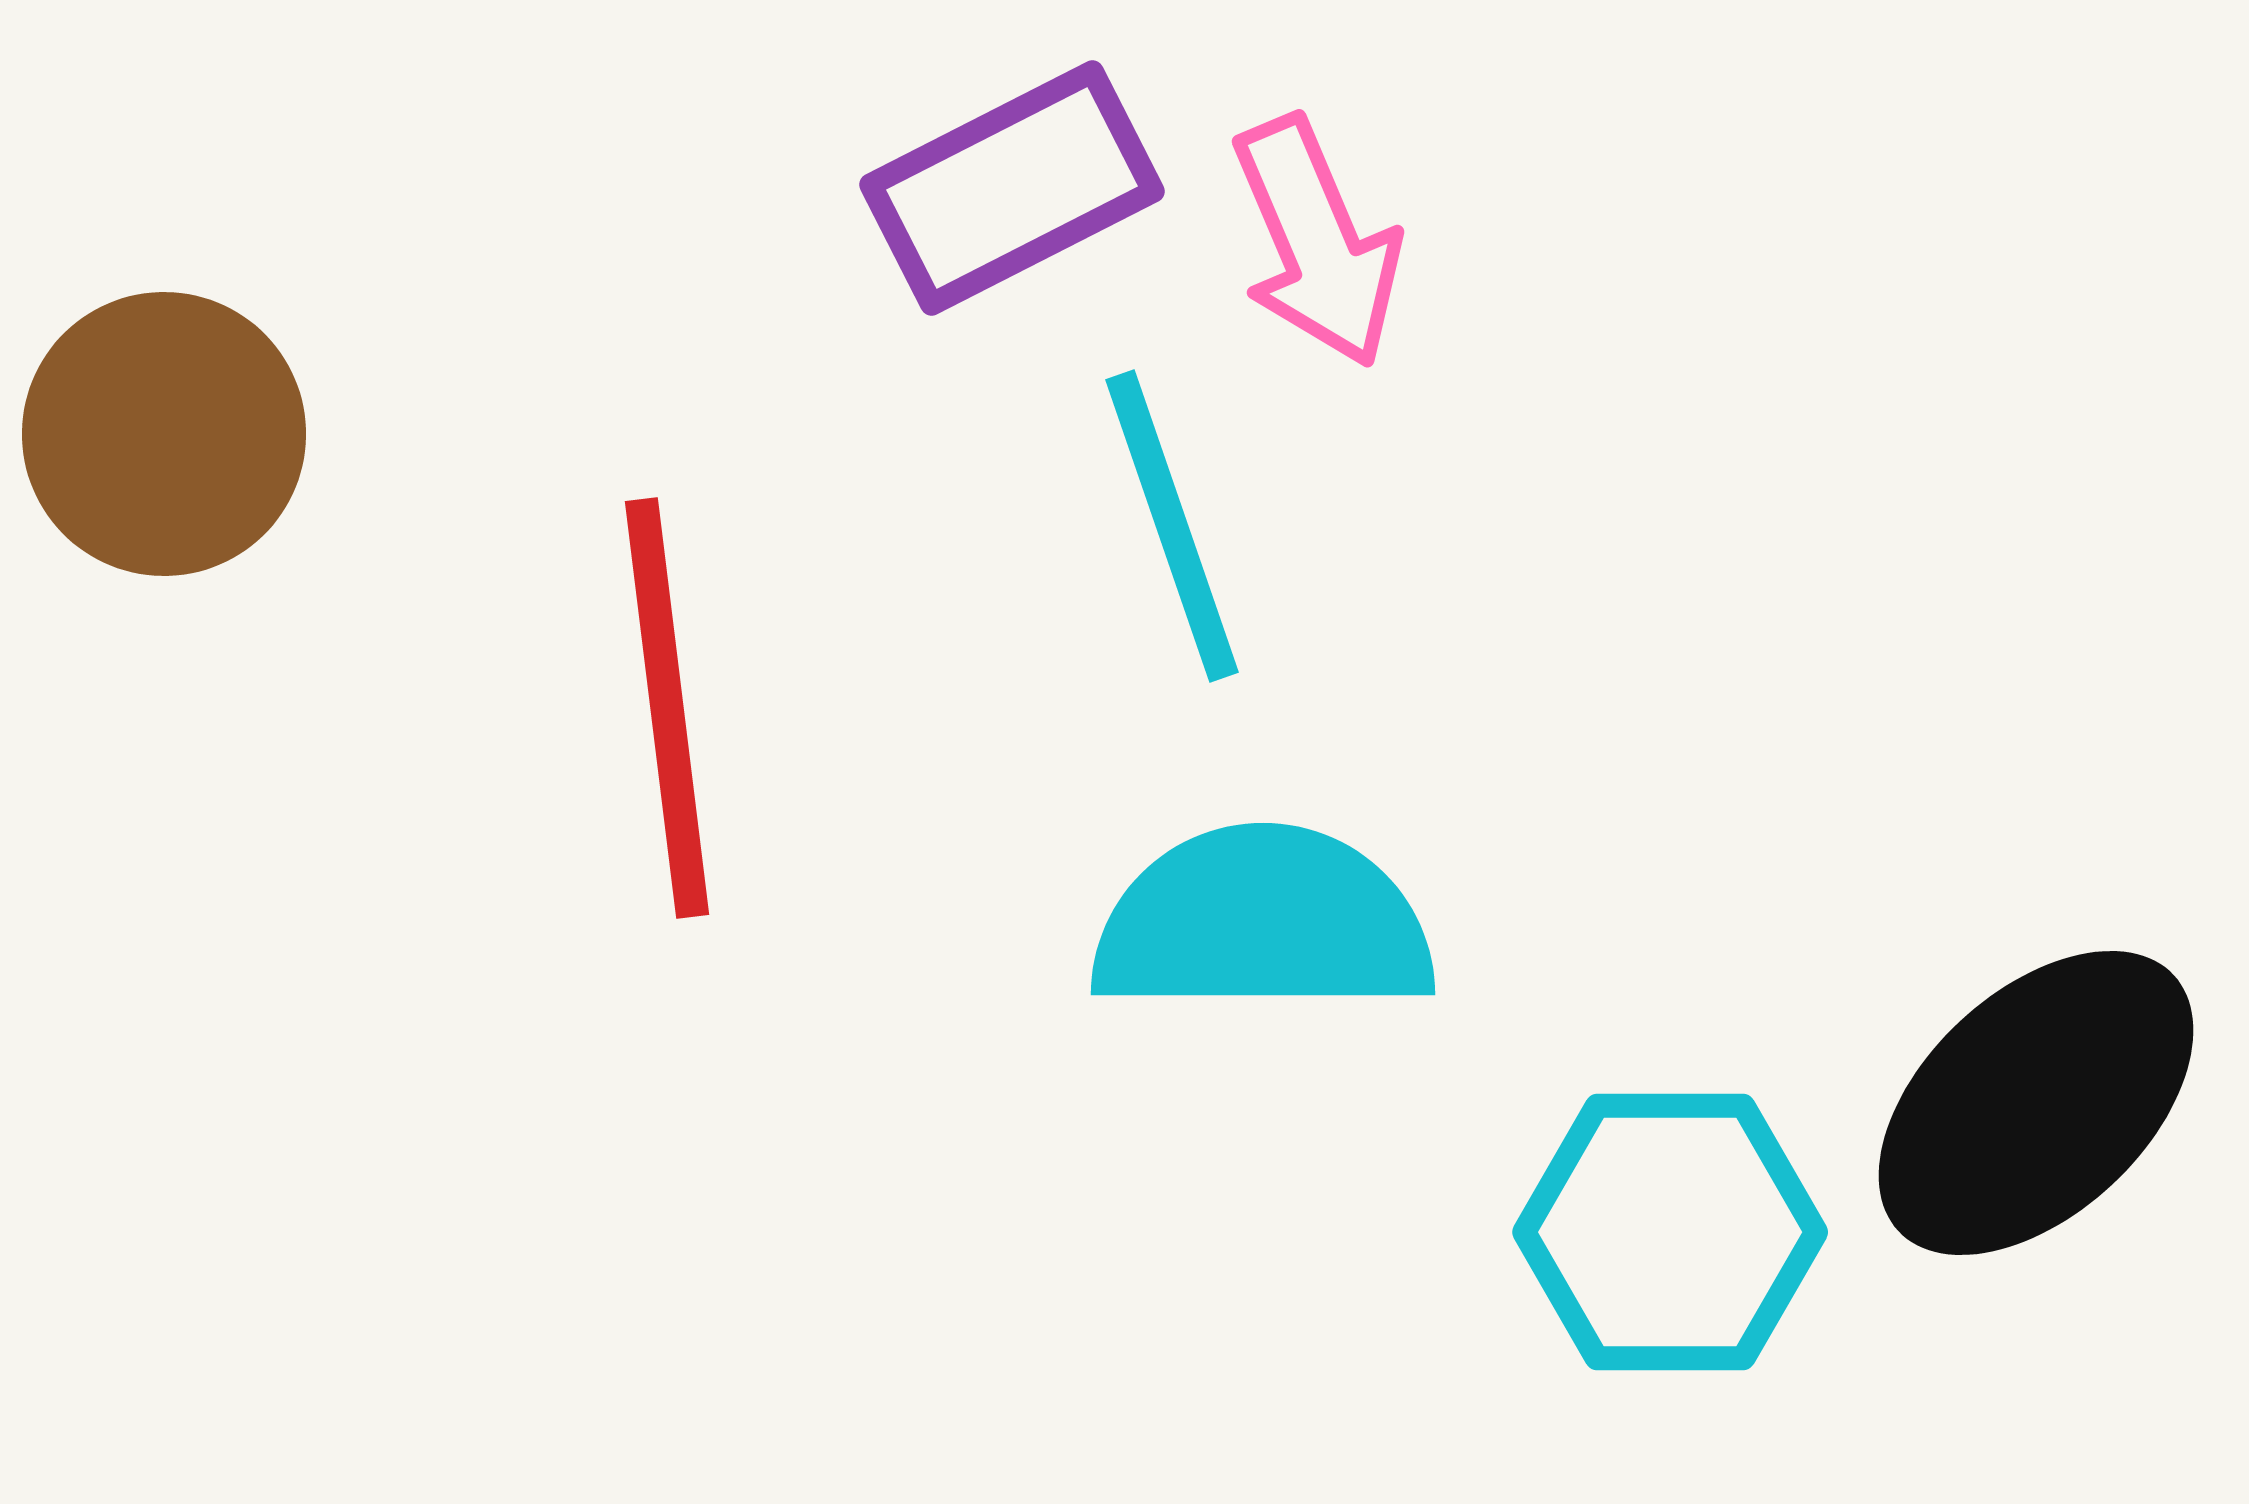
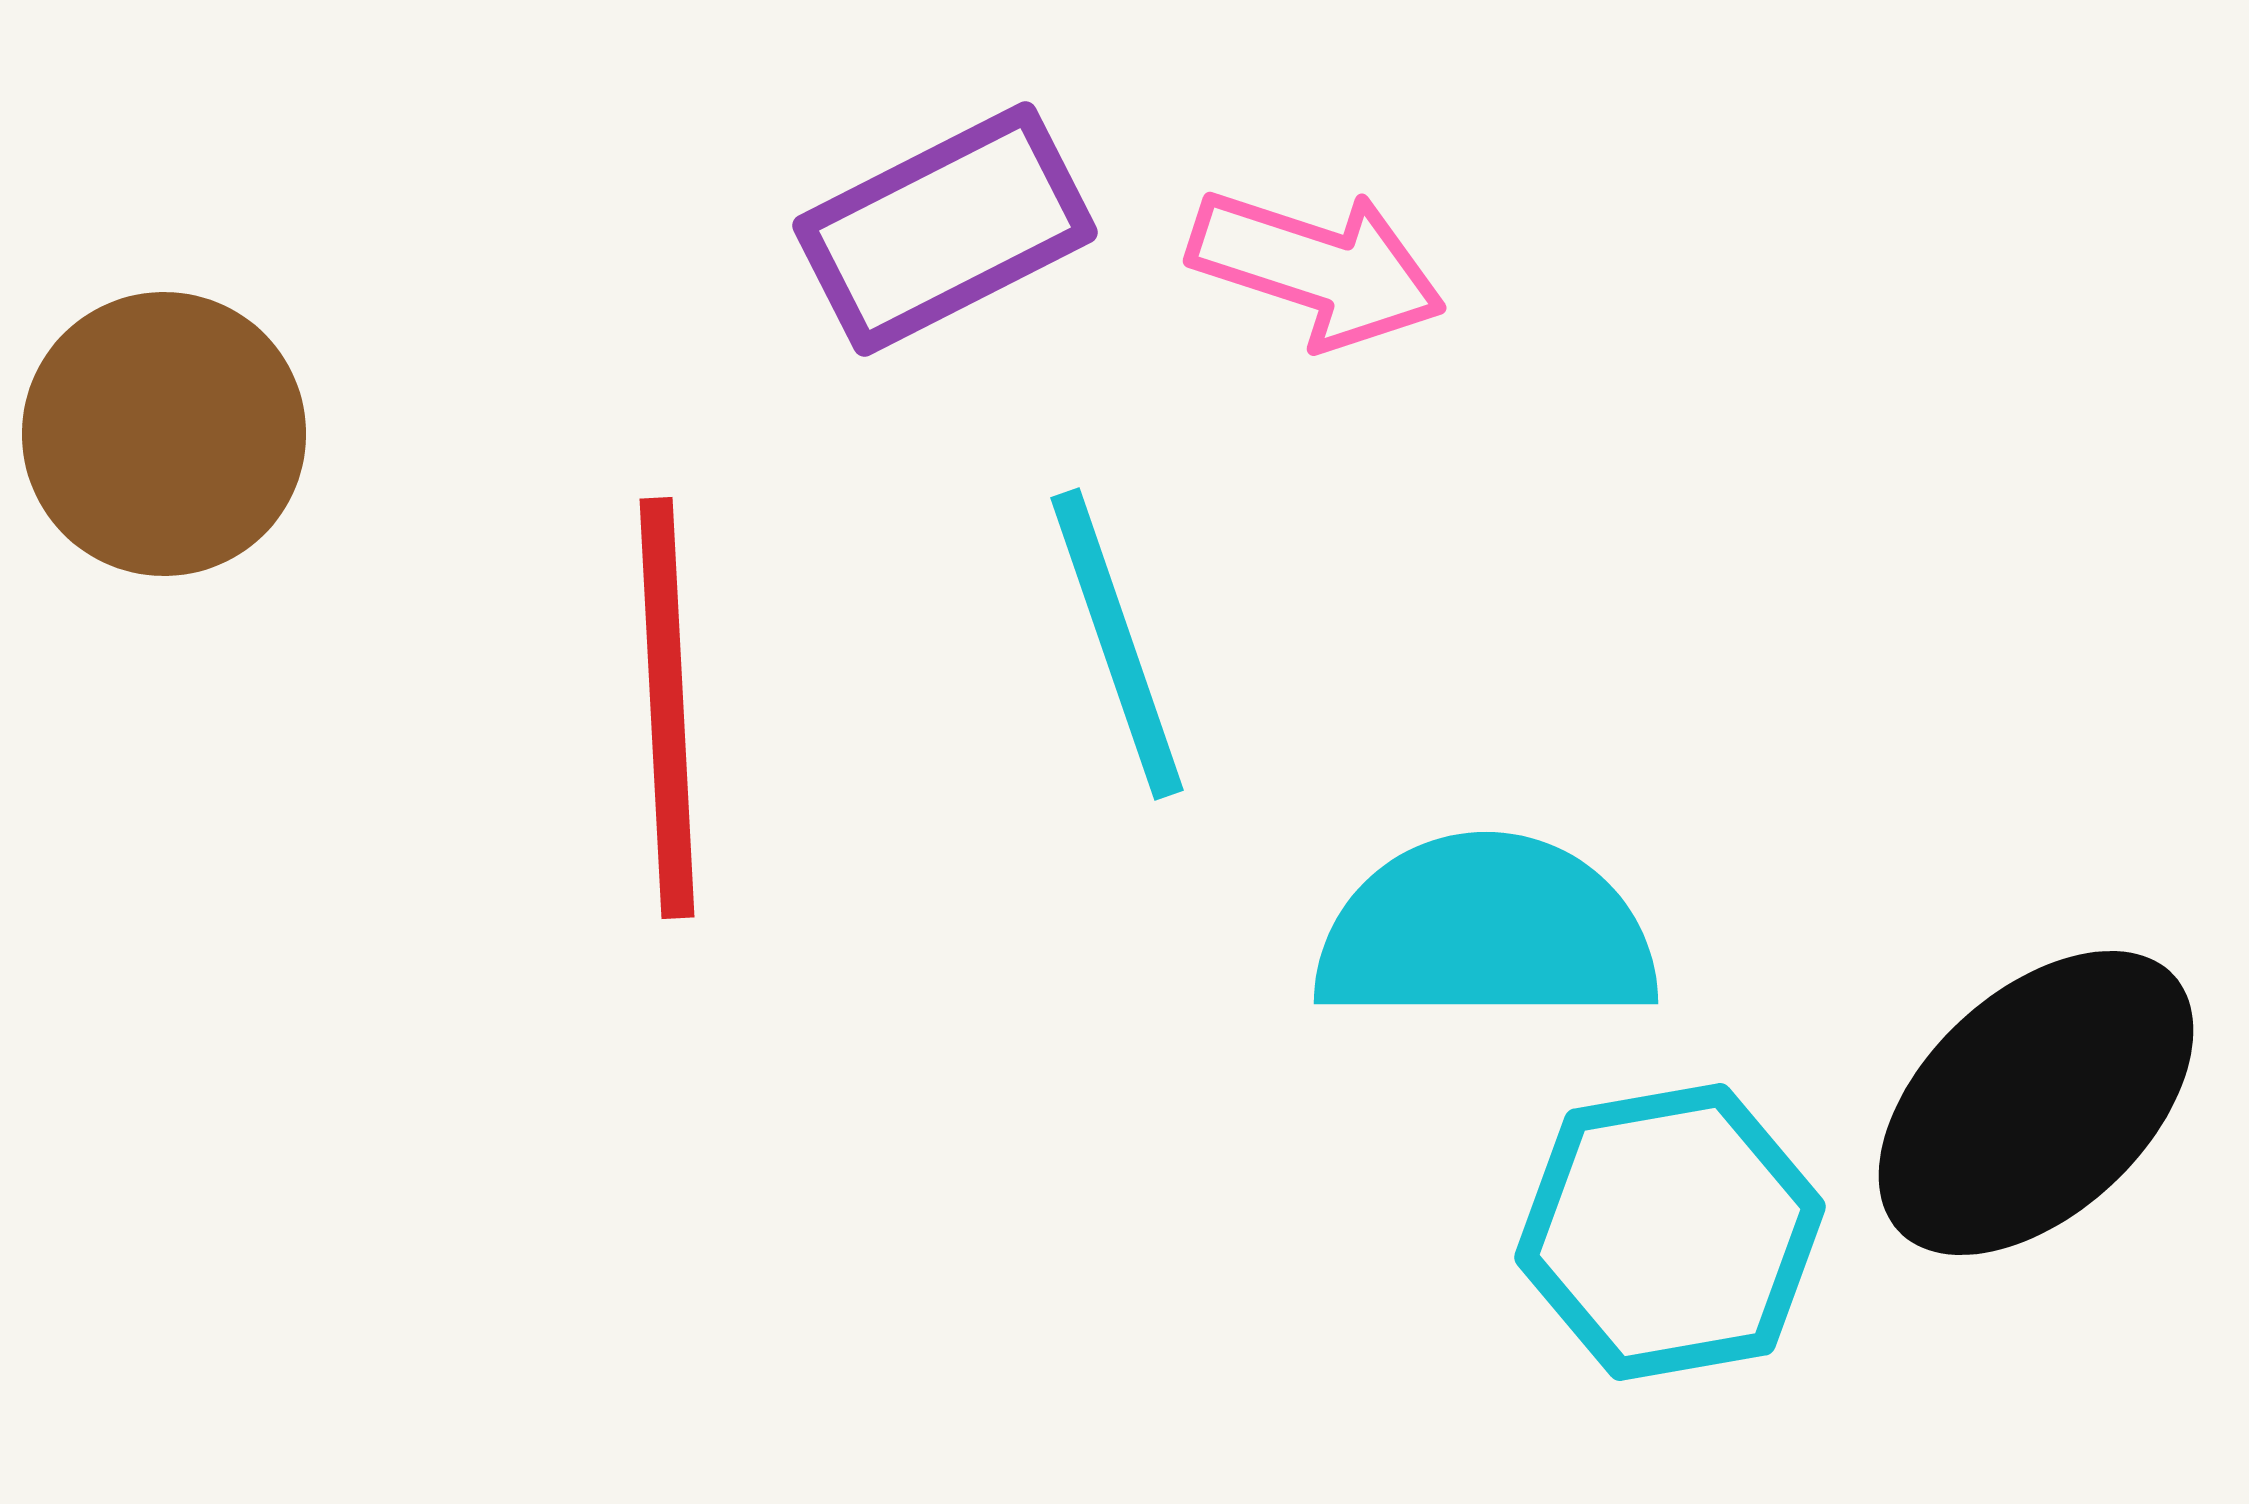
purple rectangle: moved 67 px left, 41 px down
pink arrow: moved 26 px down; rotated 49 degrees counterclockwise
cyan line: moved 55 px left, 118 px down
red line: rotated 4 degrees clockwise
cyan semicircle: moved 223 px right, 9 px down
cyan hexagon: rotated 10 degrees counterclockwise
